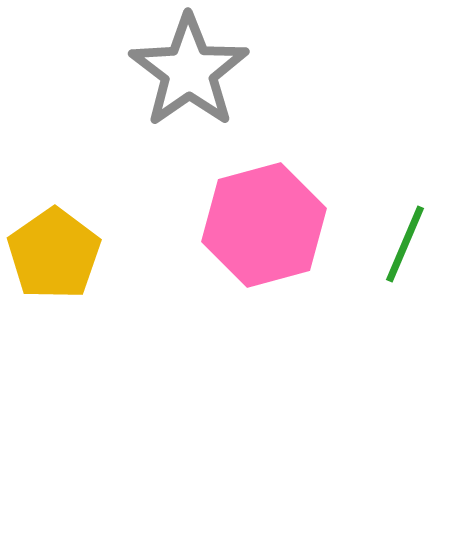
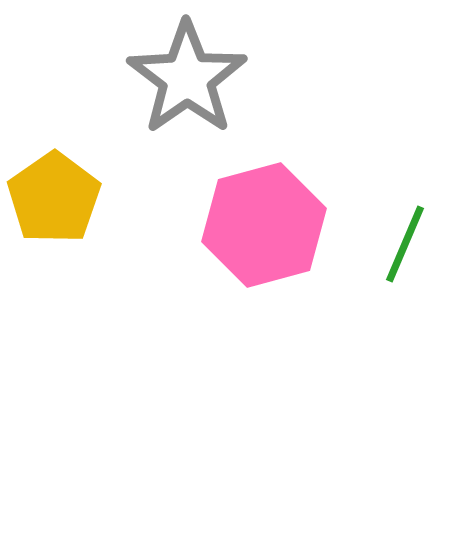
gray star: moved 2 px left, 7 px down
yellow pentagon: moved 56 px up
